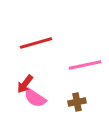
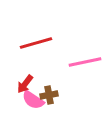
pink line: moved 3 px up
pink semicircle: moved 2 px left, 2 px down
brown cross: moved 28 px left, 7 px up
